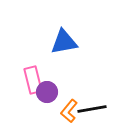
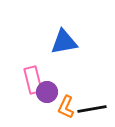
orange L-shape: moved 3 px left, 4 px up; rotated 15 degrees counterclockwise
